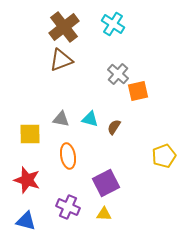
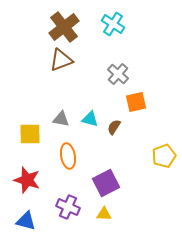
orange square: moved 2 px left, 11 px down
